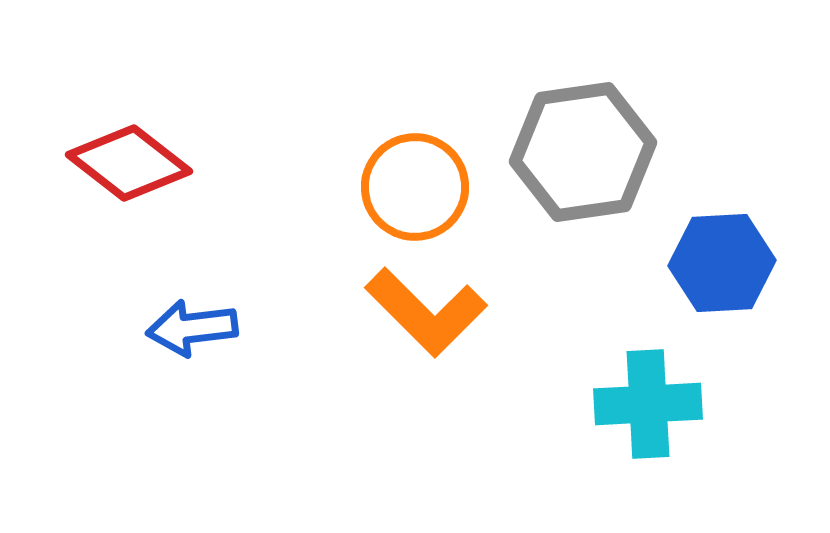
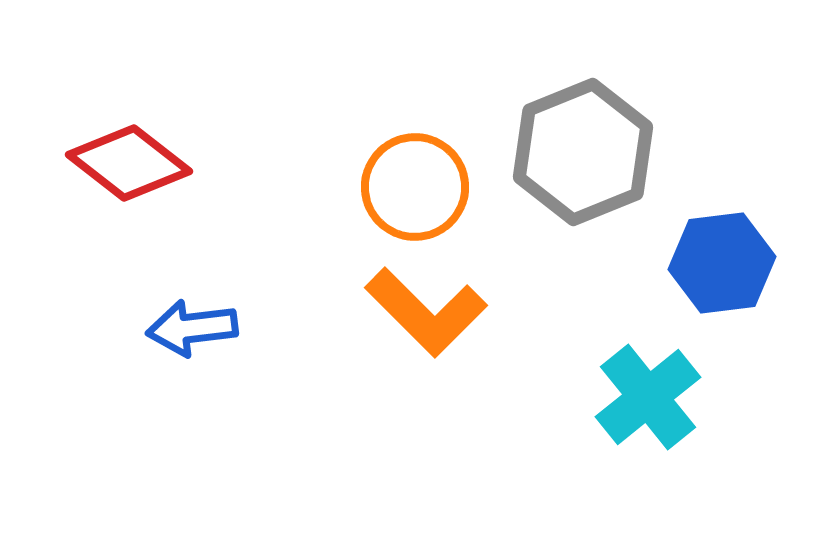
gray hexagon: rotated 14 degrees counterclockwise
blue hexagon: rotated 4 degrees counterclockwise
cyan cross: moved 7 px up; rotated 36 degrees counterclockwise
